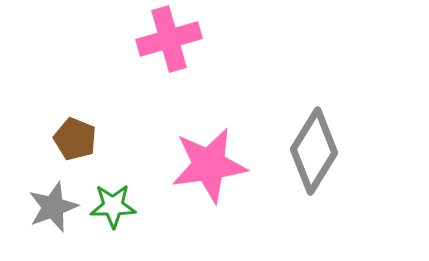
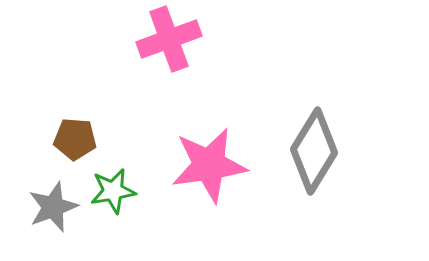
pink cross: rotated 4 degrees counterclockwise
brown pentagon: rotated 18 degrees counterclockwise
green star: moved 15 px up; rotated 9 degrees counterclockwise
